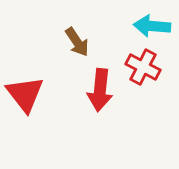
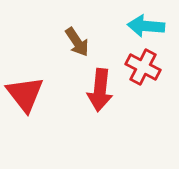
cyan arrow: moved 6 px left
